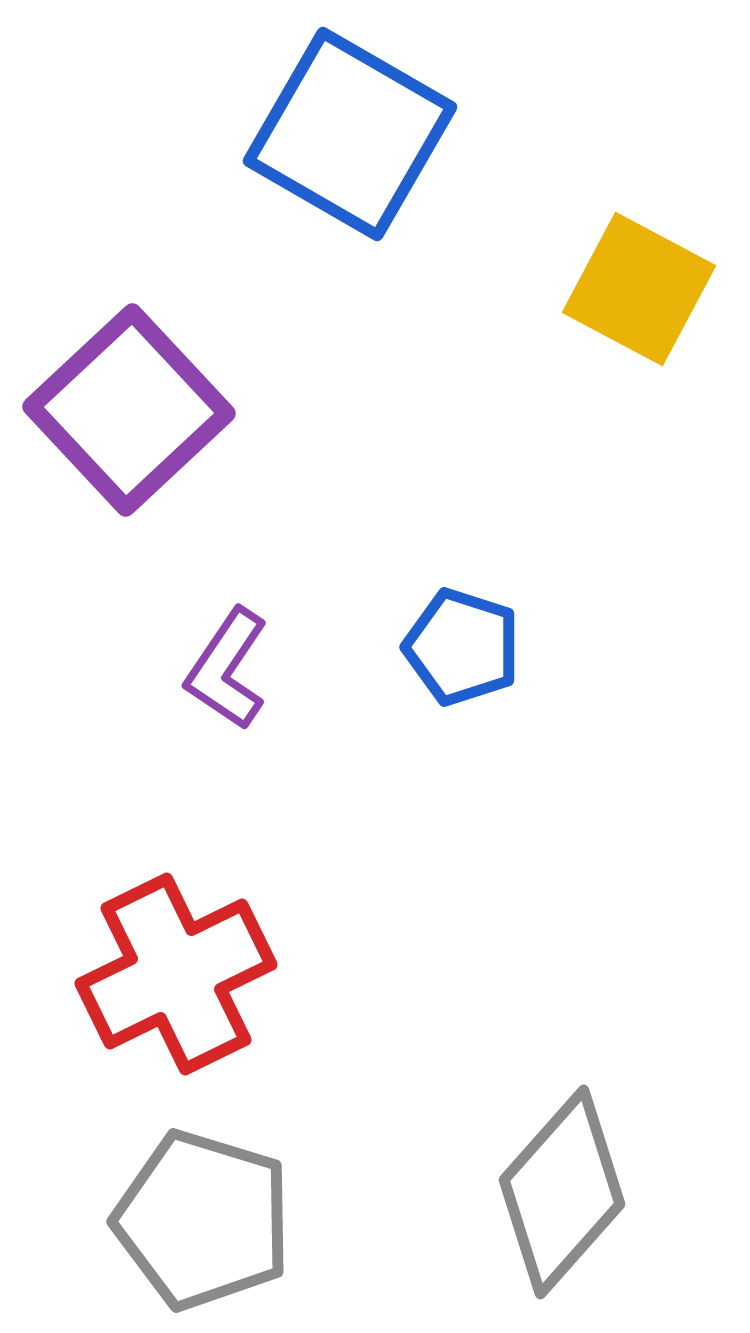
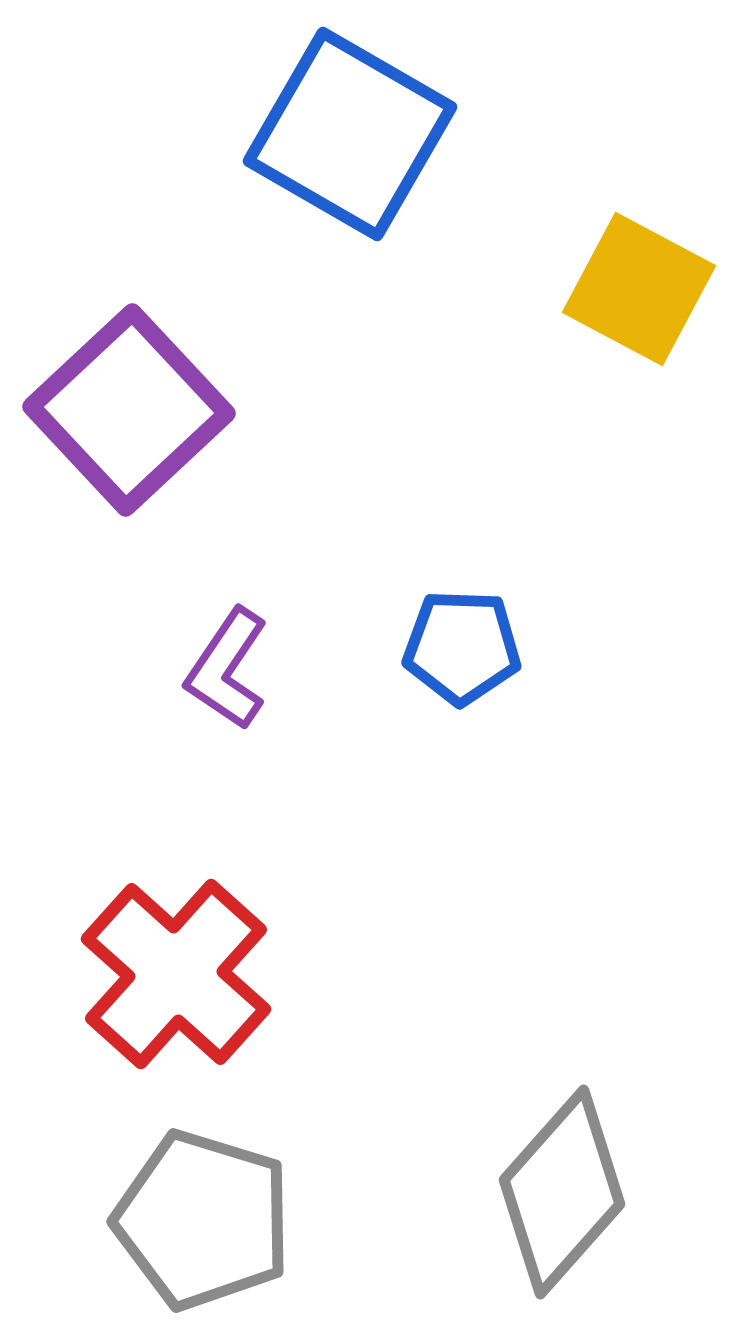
blue pentagon: rotated 16 degrees counterclockwise
red cross: rotated 22 degrees counterclockwise
